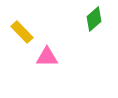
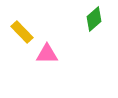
pink triangle: moved 3 px up
